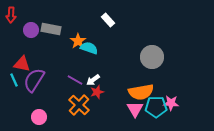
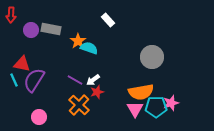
pink star: rotated 21 degrees counterclockwise
